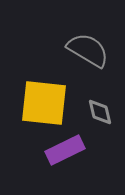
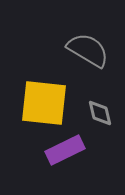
gray diamond: moved 1 px down
